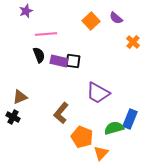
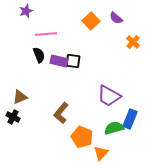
purple trapezoid: moved 11 px right, 3 px down
